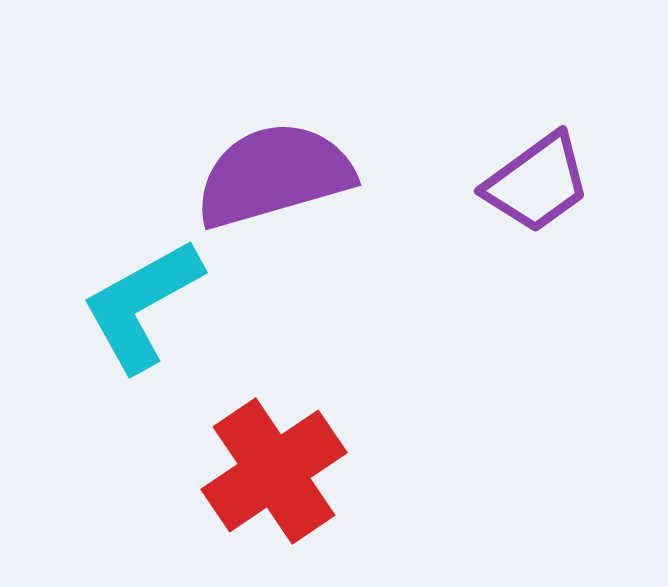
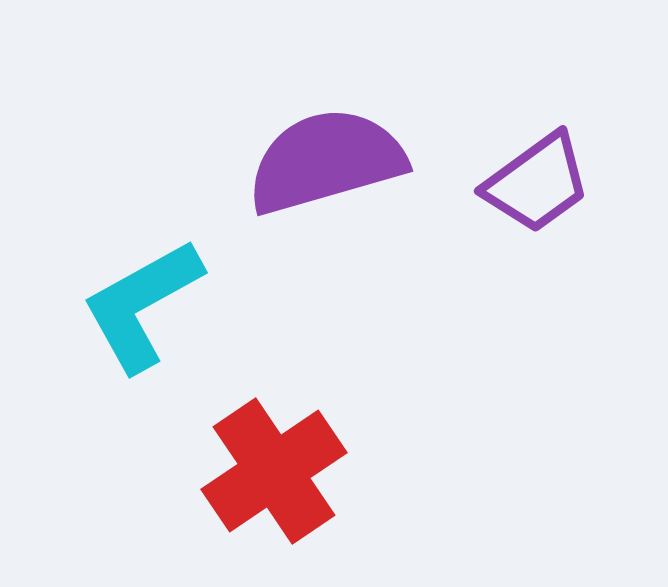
purple semicircle: moved 52 px right, 14 px up
